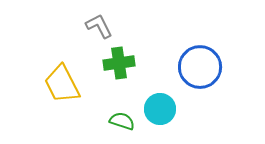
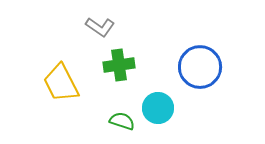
gray L-shape: moved 1 px right, 1 px down; rotated 152 degrees clockwise
green cross: moved 2 px down
yellow trapezoid: moved 1 px left, 1 px up
cyan circle: moved 2 px left, 1 px up
